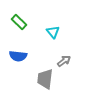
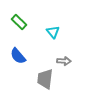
blue semicircle: rotated 42 degrees clockwise
gray arrow: rotated 40 degrees clockwise
